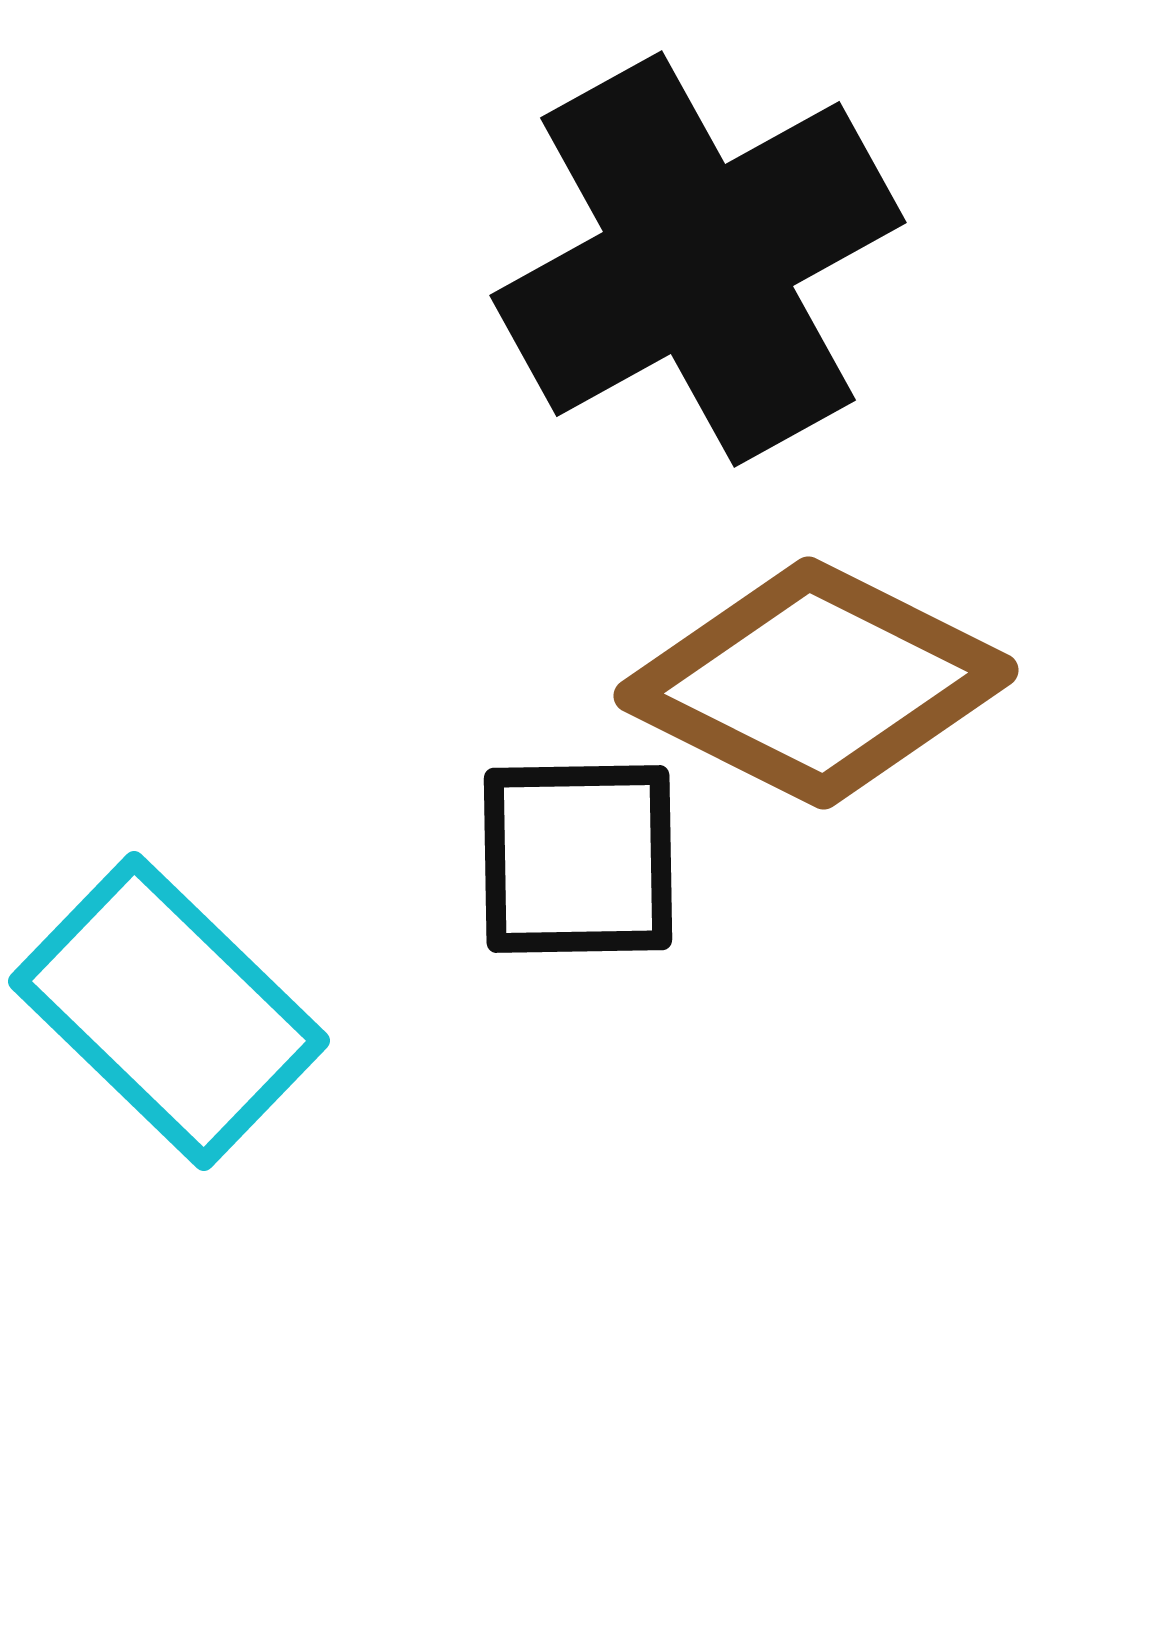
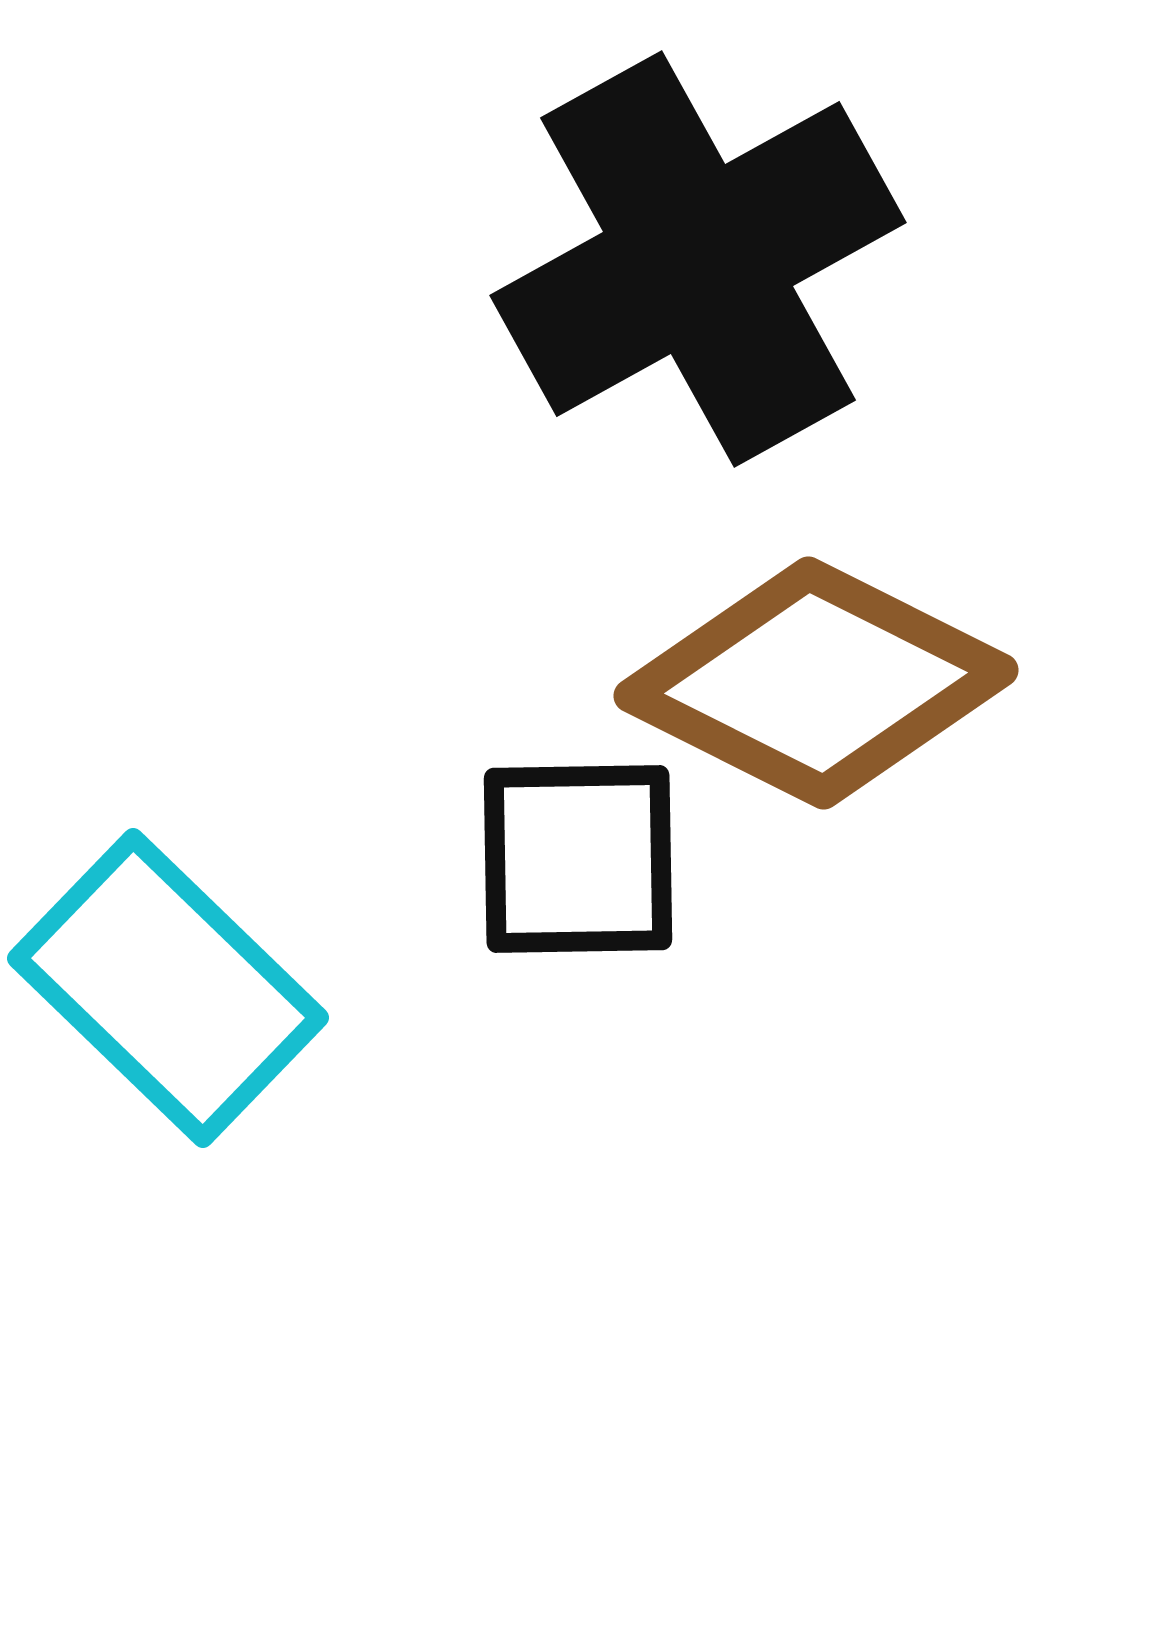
cyan rectangle: moved 1 px left, 23 px up
